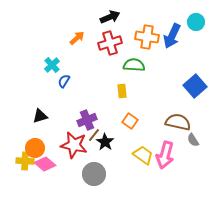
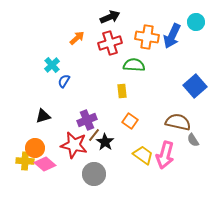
black triangle: moved 3 px right
